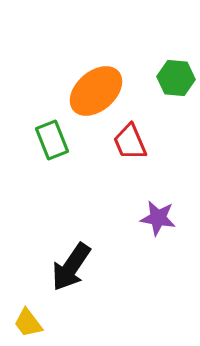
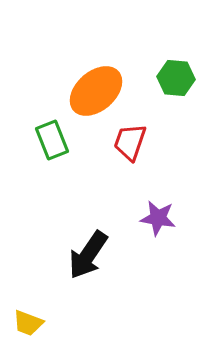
red trapezoid: rotated 42 degrees clockwise
black arrow: moved 17 px right, 12 px up
yellow trapezoid: rotated 32 degrees counterclockwise
